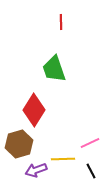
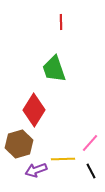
pink line: rotated 24 degrees counterclockwise
